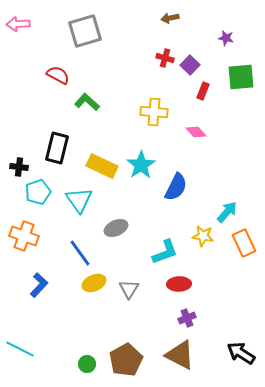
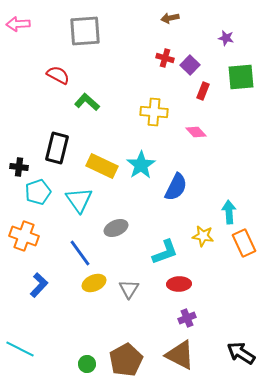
gray square: rotated 12 degrees clockwise
cyan arrow: moved 2 px right; rotated 45 degrees counterclockwise
